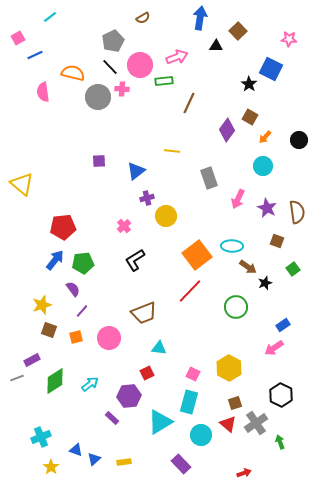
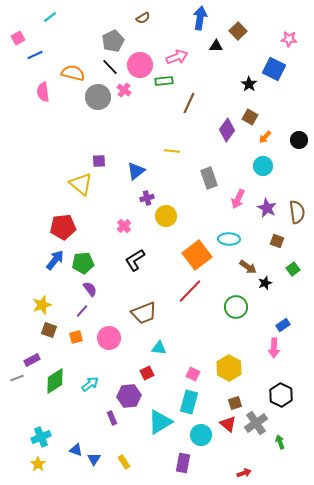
blue square at (271, 69): moved 3 px right
pink cross at (122, 89): moved 2 px right, 1 px down; rotated 32 degrees clockwise
yellow triangle at (22, 184): moved 59 px right
cyan ellipse at (232, 246): moved 3 px left, 7 px up
purple semicircle at (73, 289): moved 17 px right
pink arrow at (274, 348): rotated 54 degrees counterclockwise
purple rectangle at (112, 418): rotated 24 degrees clockwise
blue triangle at (94, 459): rotated 16 degrees counterclockwise
yellow rectangle at (124, 462): rotated 64 degrees clockwise
purple rectangle at (181, 464): moved 2 px right, 1 px up; rotated 54 degrees clockwise
yellow star at (51, 467): moved 13 px left, 3 px up
